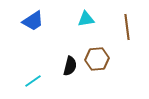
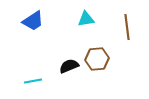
black semicircle: moved 1 px left; rotated 126 degrees counterclockwise
cyan line: rotated 24 degrees clockwise
